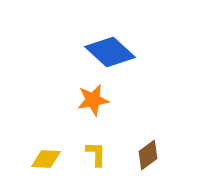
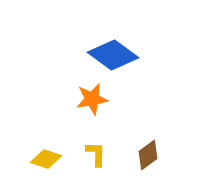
blue diamond: moved 3 px right, 3 px down; rotated 6 degrees counterclockwise
orange star: moved 1 px left, 1 px up
yellow diamond: rotated 16 degrees clockwise
